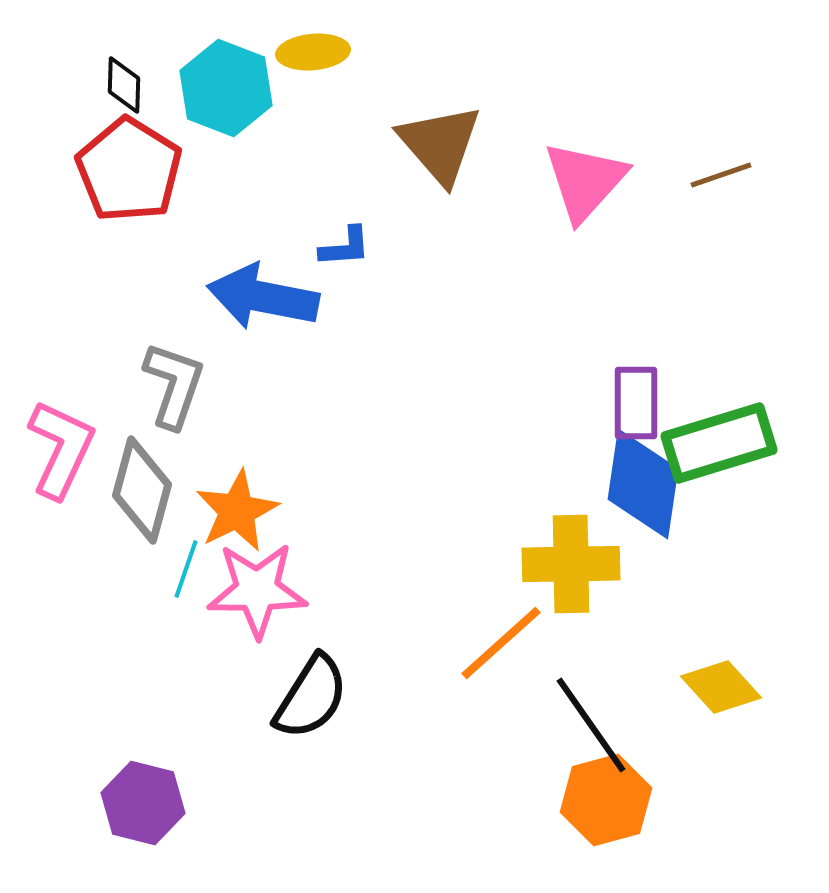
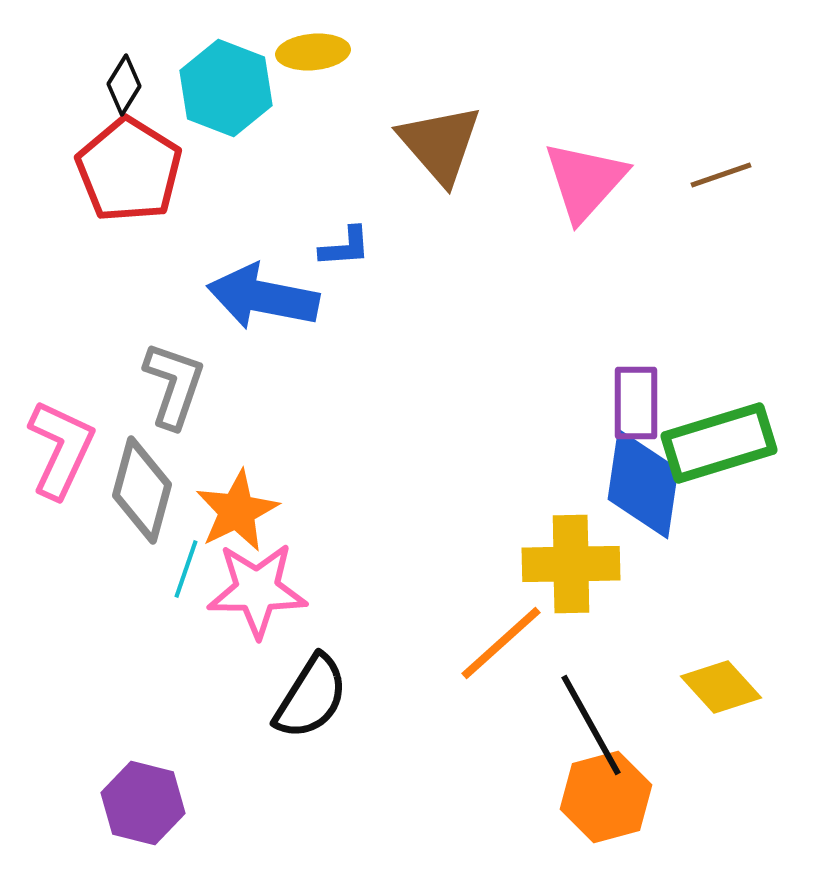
black diamond: rotated 30 degrees clockwise
black line: rotated 6 degrees clockwise
orange hexagon: moved 3 px up
